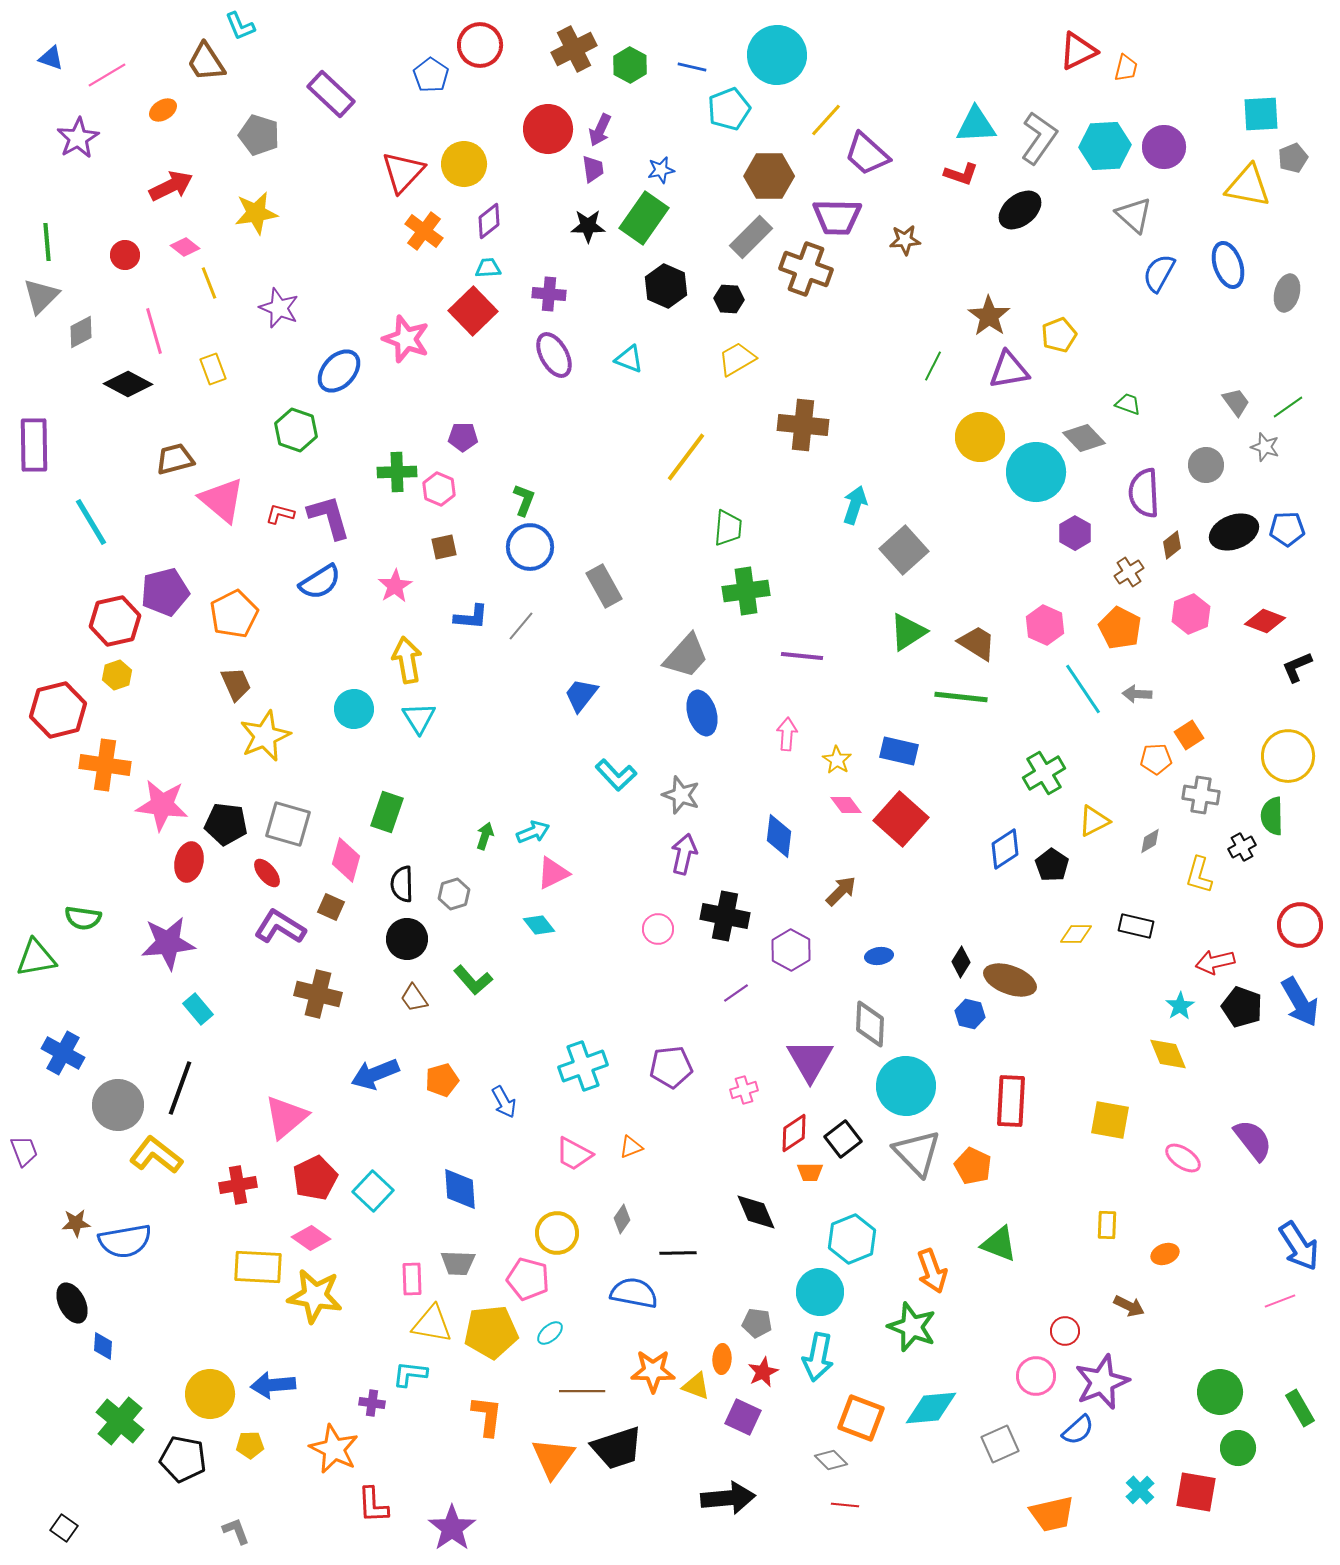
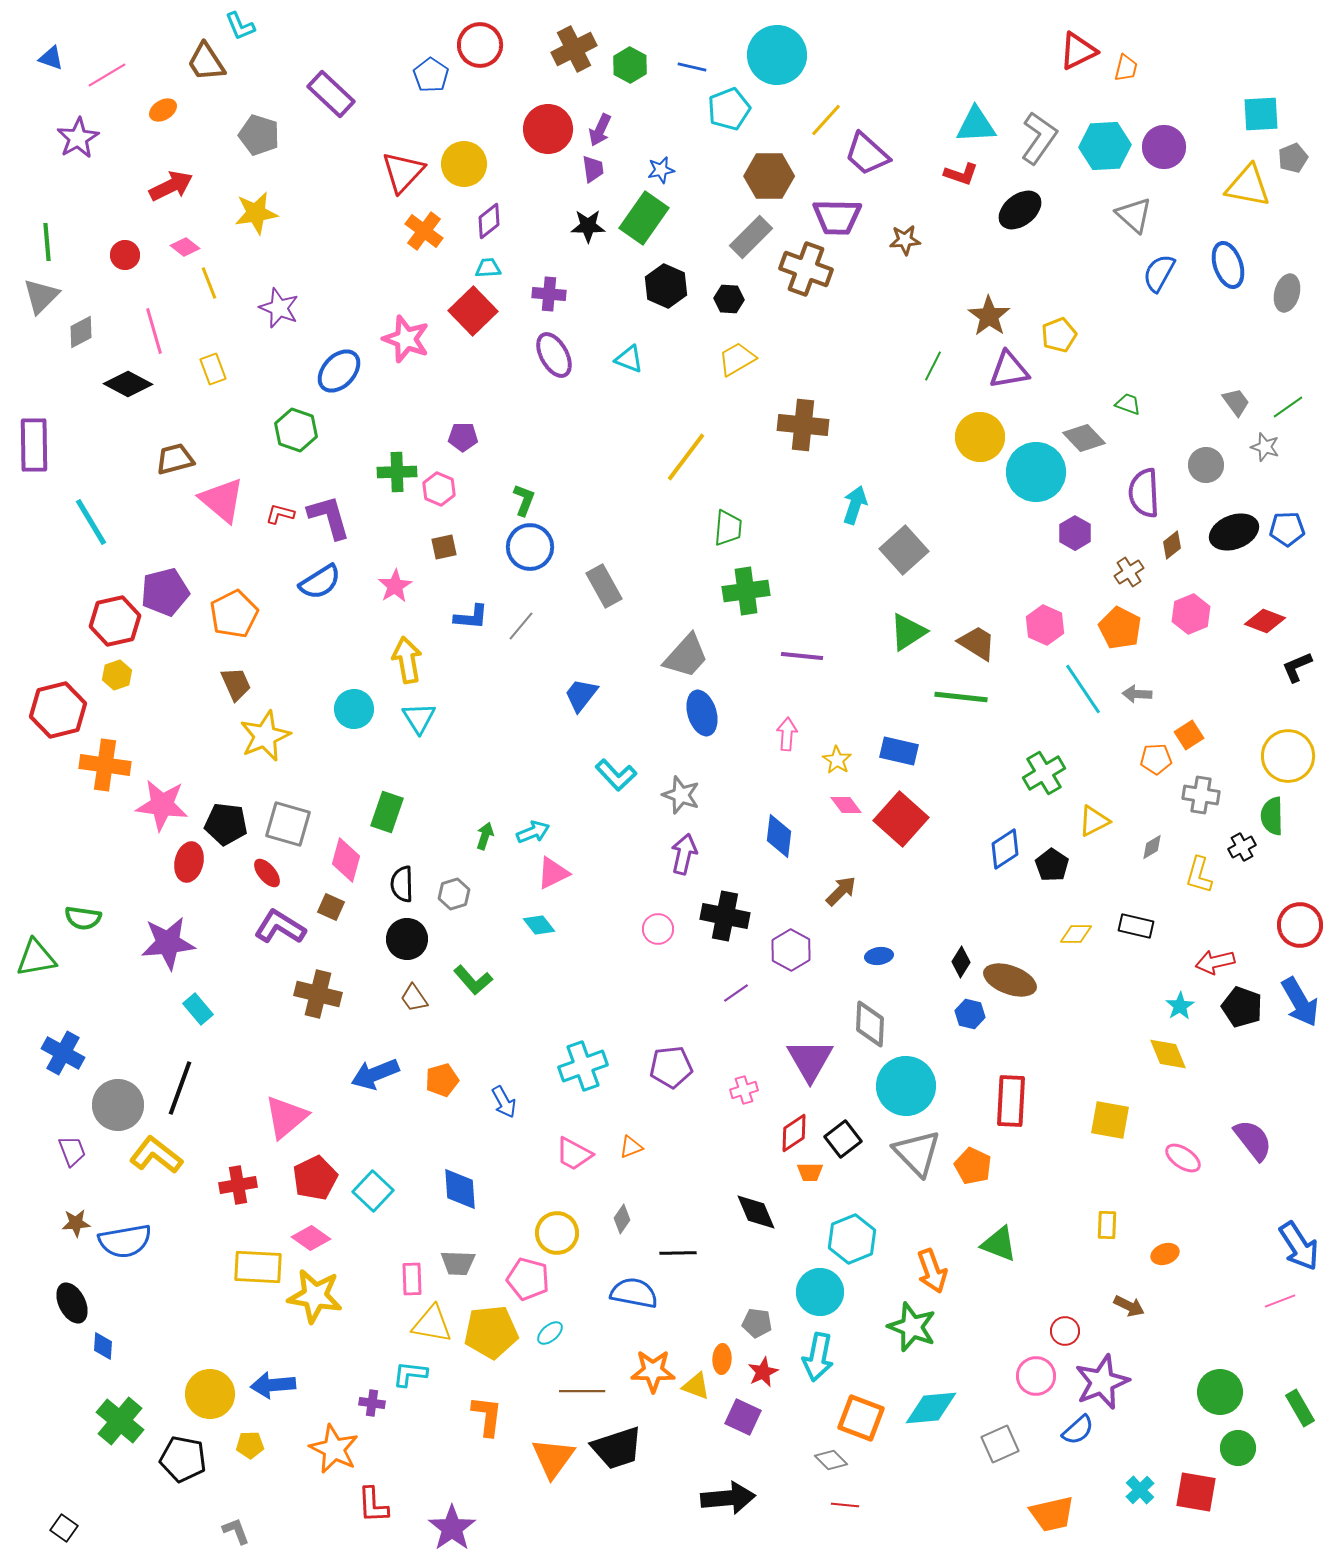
gray diamond at (1150, 841): moved 2 px right, 6 px down
purple trapezoid at (24, 1151): moved 48 px right
